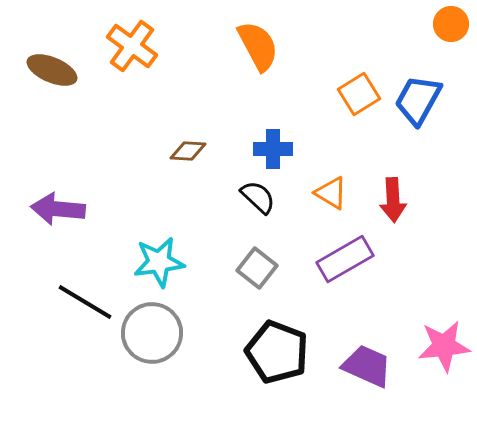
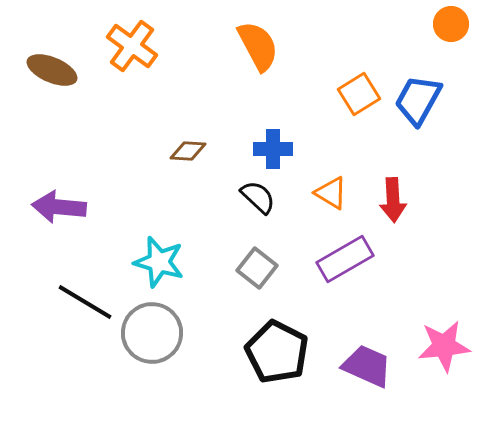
purple arrow: moved 1 px right, 2 px up
cyan star: rotated 24 degrees clockwise
black pentagon: rotated 6 degrees clockwise
